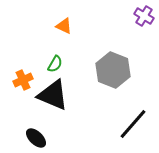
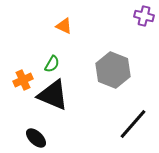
purple cross: rotated 18 degrees counterclockwise
green semicircle: moved 3 px left
